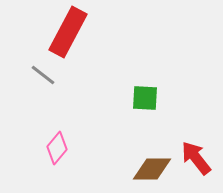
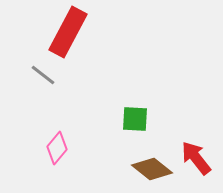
green square: moved 10 px left, 21 px down
brown diamond: rotated 39 degrees clockwise
